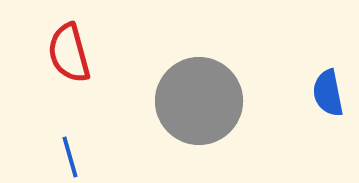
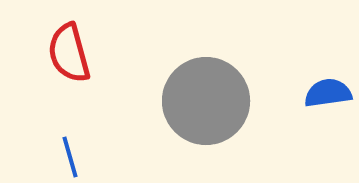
blue semicircle: rotated 93 degrees clockwise
gray circle: moved 7 px right
